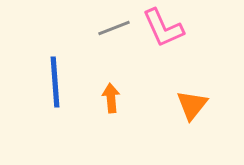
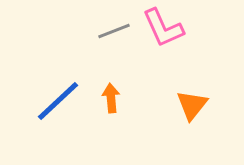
gray line: moved 3 px down
blue line: moved 3 px right, 19 px down; rotated 51 degrees clockwise
